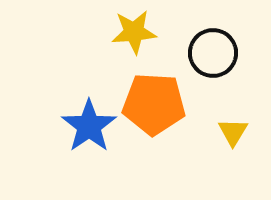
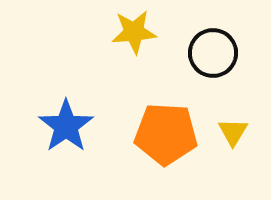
orange pentagon: moved 12 px right, 30 px down
blue star: moved 23 px left
